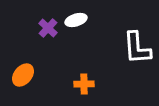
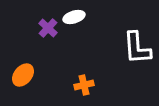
white ellipse: moved 2 px left, 3 px up
orange cross: moved 1 px down; rotated 12 degrees counterclockwise
